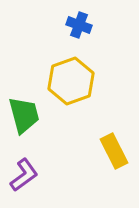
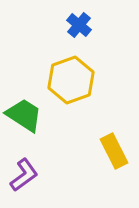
blue cross: rotated 20 degrees clockwise
yellow hexagon: moved 1 px up
green trapezoid: rotated 42 degrees counterclockwise
